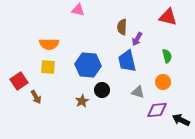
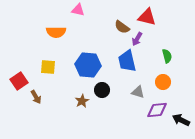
red triangle: moved 21 px left
brown semicircle: rotated 56 degrees counterclockwise
orange semicircle: moved 7 px right, 12 px up
